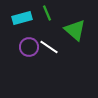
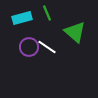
green triangle: moved 2 px down
white line: moved 2 px left
